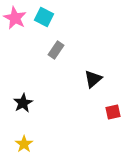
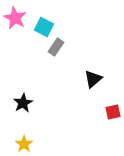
cyan square: moved 10 px down
gray rectangle: moved 3 px up
